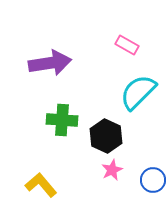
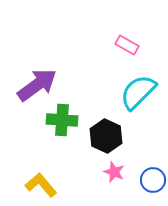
purple arrow: moved 13 px left, 22 px down; rotated 27 degrees counterclockwise
pink star: moved 2 px right, 2 px down; rotated 25 degrees counterclockwise
